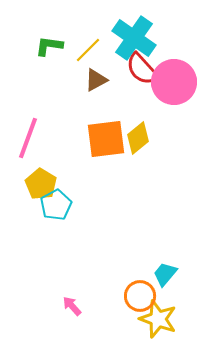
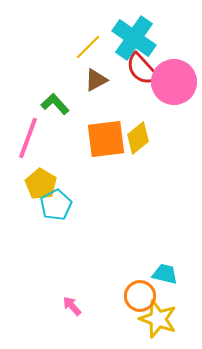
green L-shape: moved 6 px right, 58 px down; rotated 40 degrees clockwise
yellow line: moved 3 px up
cyan trapezoid: rotated 64 degrees clockwise
